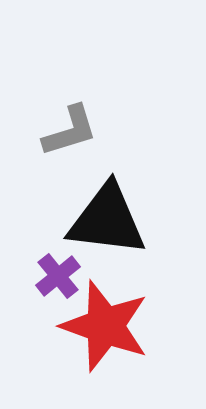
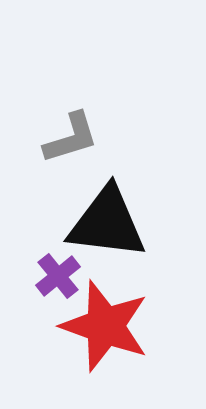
gray L-shape: moved 1 px right, 7 px down
black triangle: moved 3 px down
